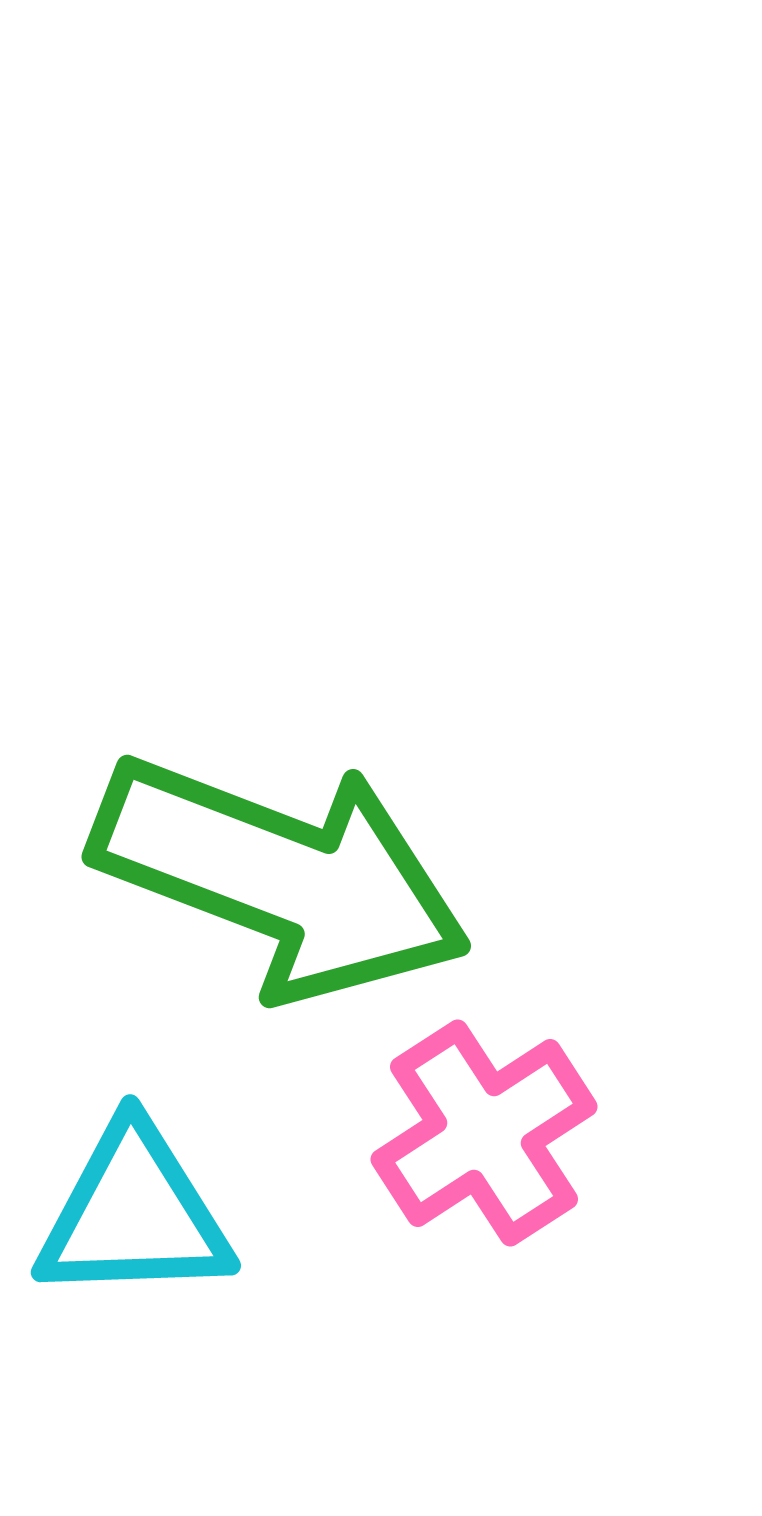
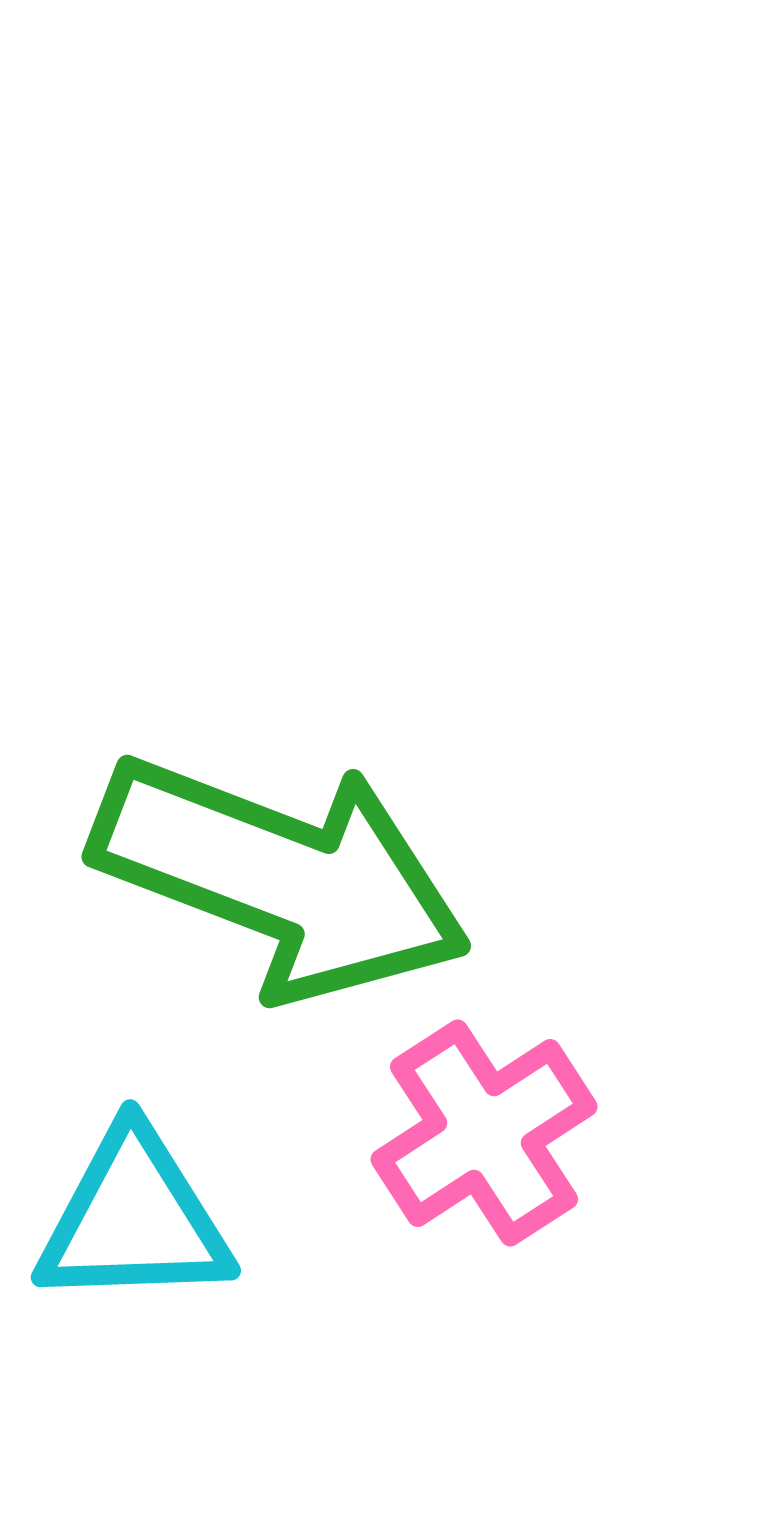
cyan triangle: moved 5 px down
